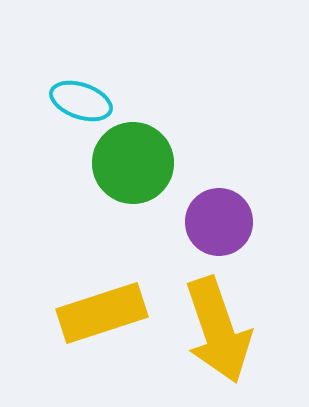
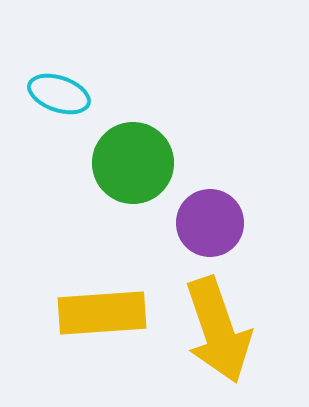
cyan ellipse: moved 22 px left, 7 px up
purple circle: moved 9 px left, 1 px down
yellow rectangle: rotated 14 degrees clockwise
